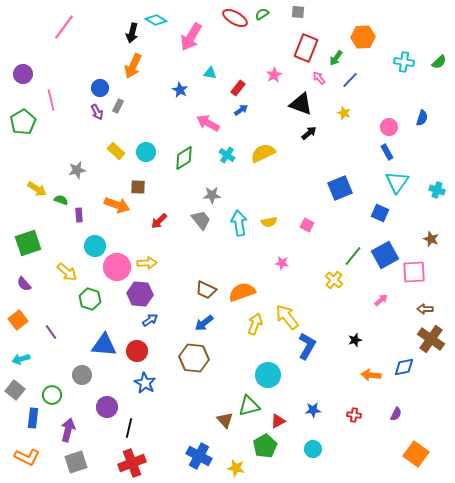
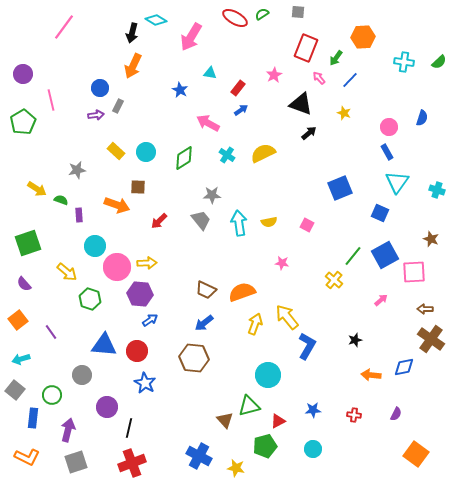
purple arrow at (97, 112): moved 1 px left, 3 px down; rotated 70 degrees counterclockwise
green pentagon at (265, 446): rotated 15 degrees clockwise
